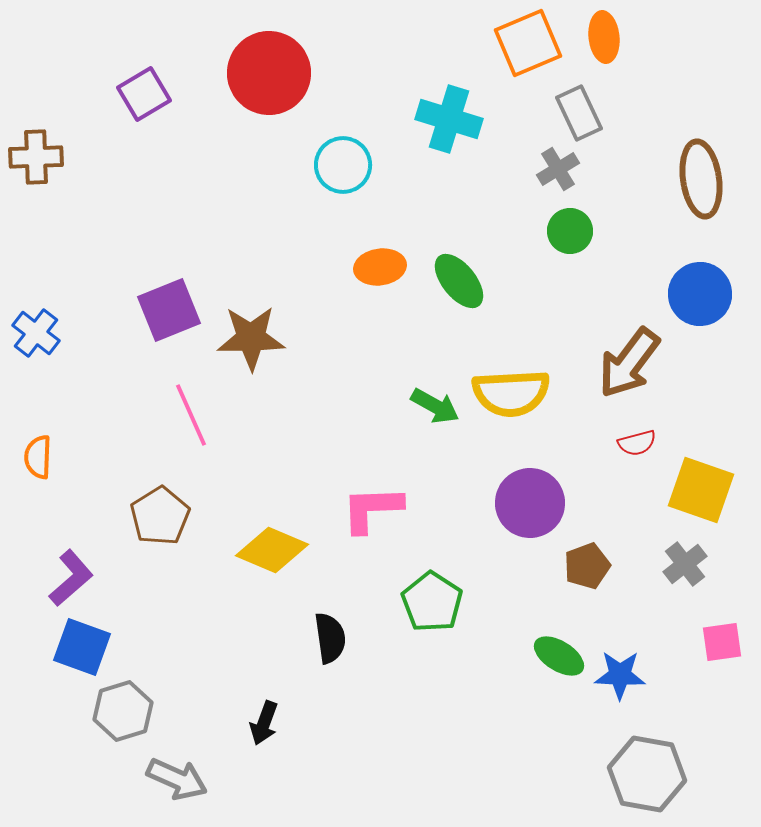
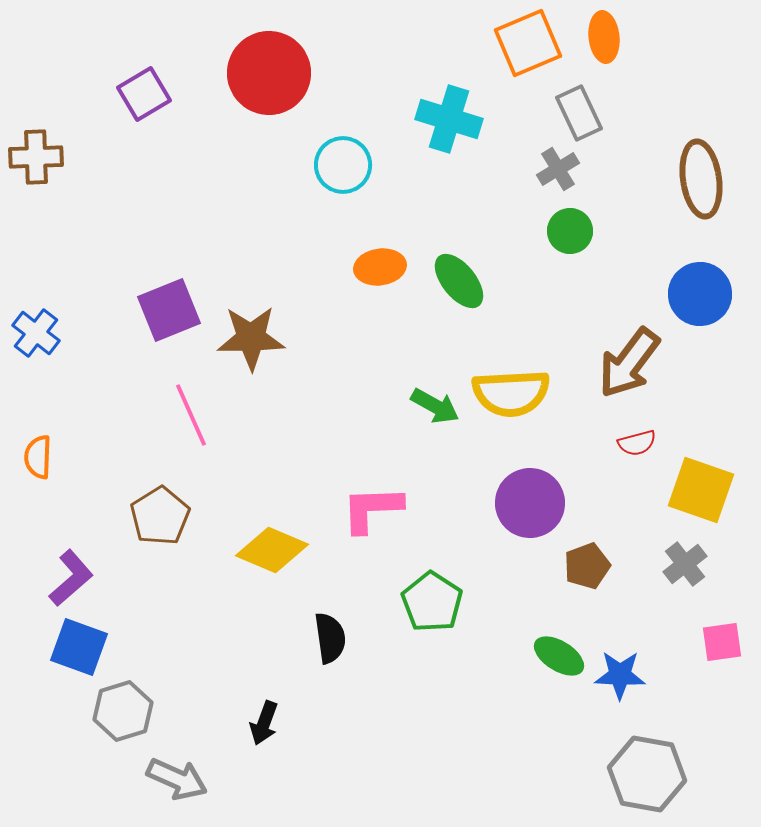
blue square at (82, 647): moved 3 px left
